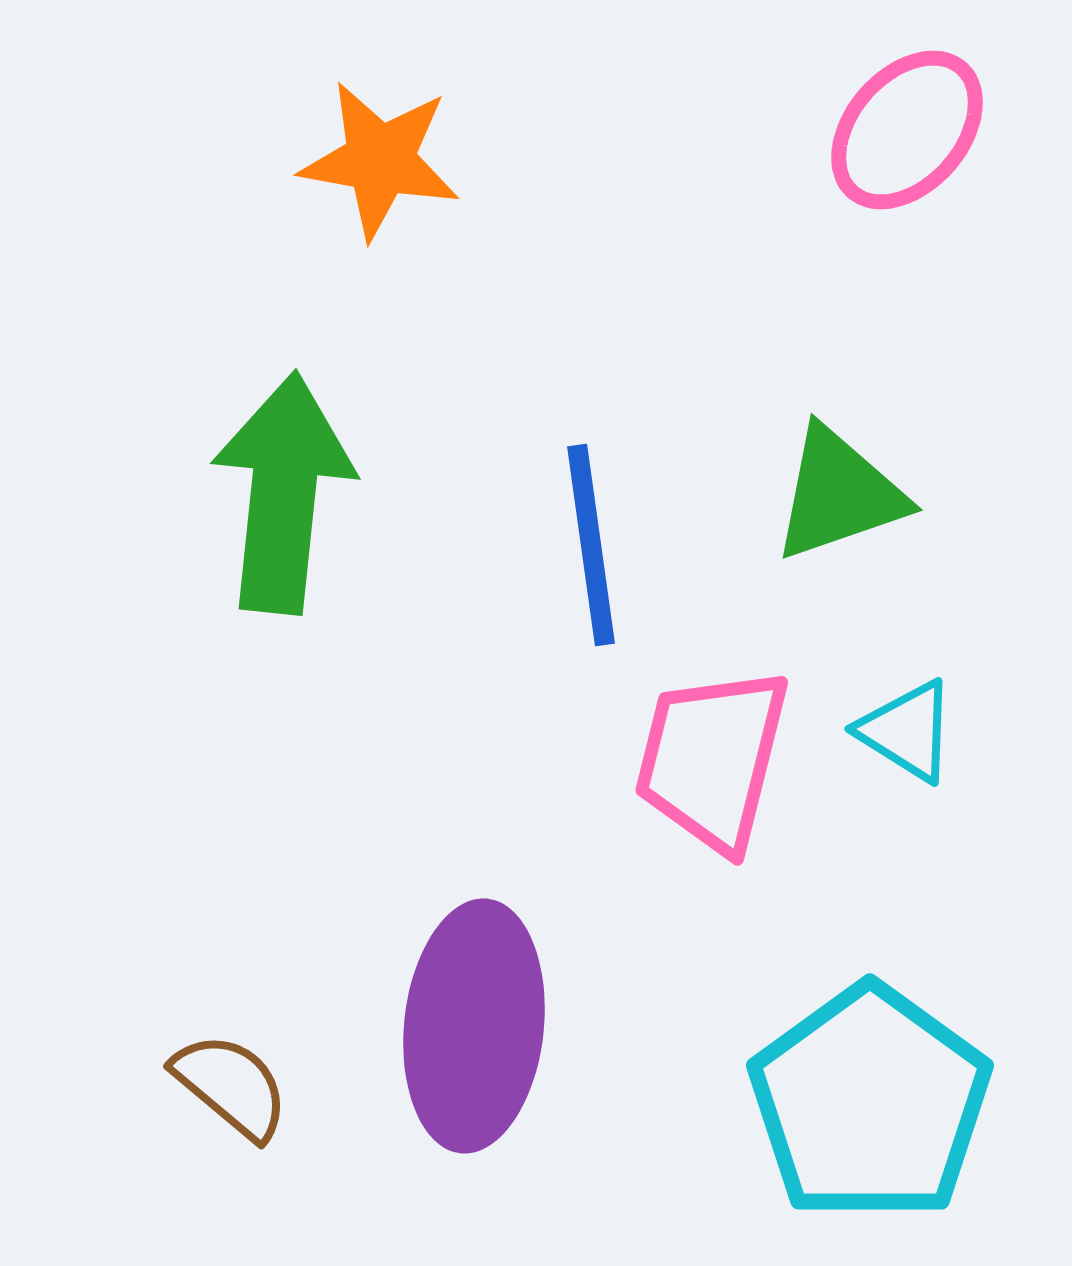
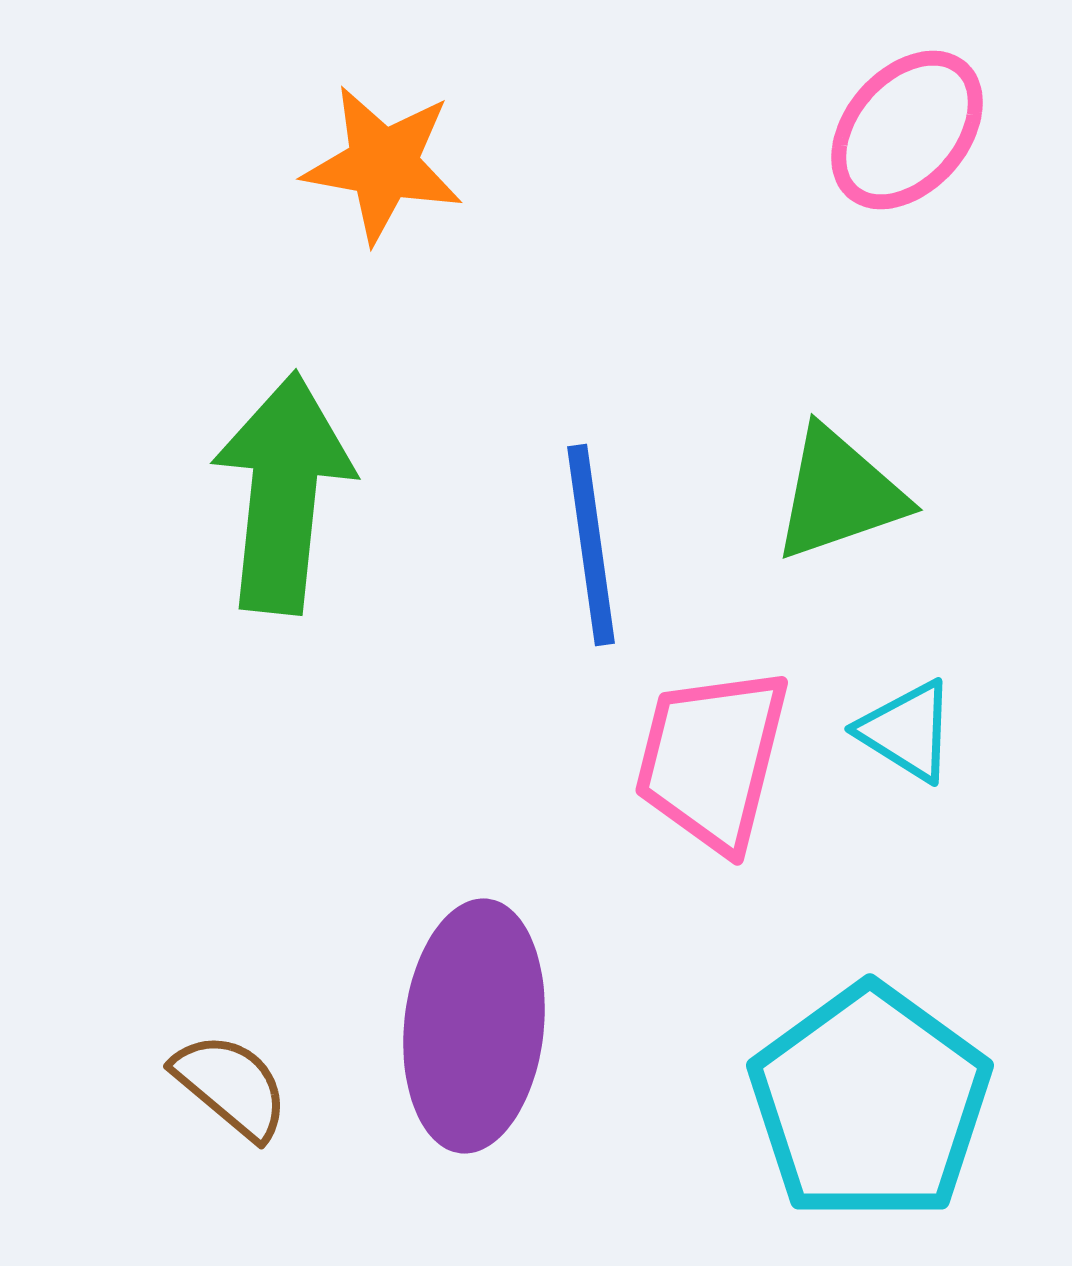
orange star: moved 3 px right, 4 px down
